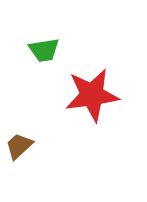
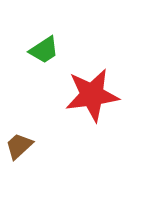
green trapezoid: rotated 24 degrees counterclockwise
